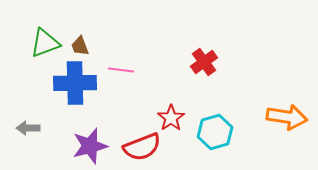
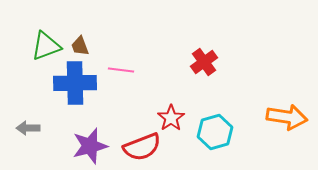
green triangle: moved 1 px right, 3 px down
